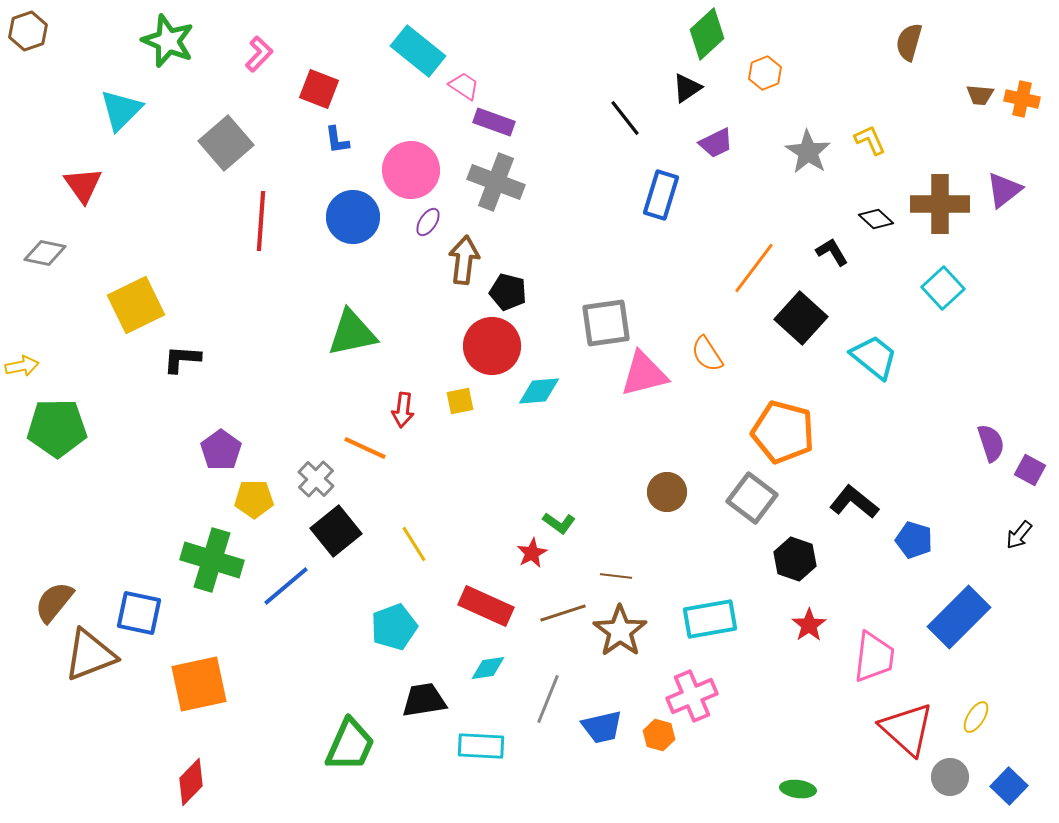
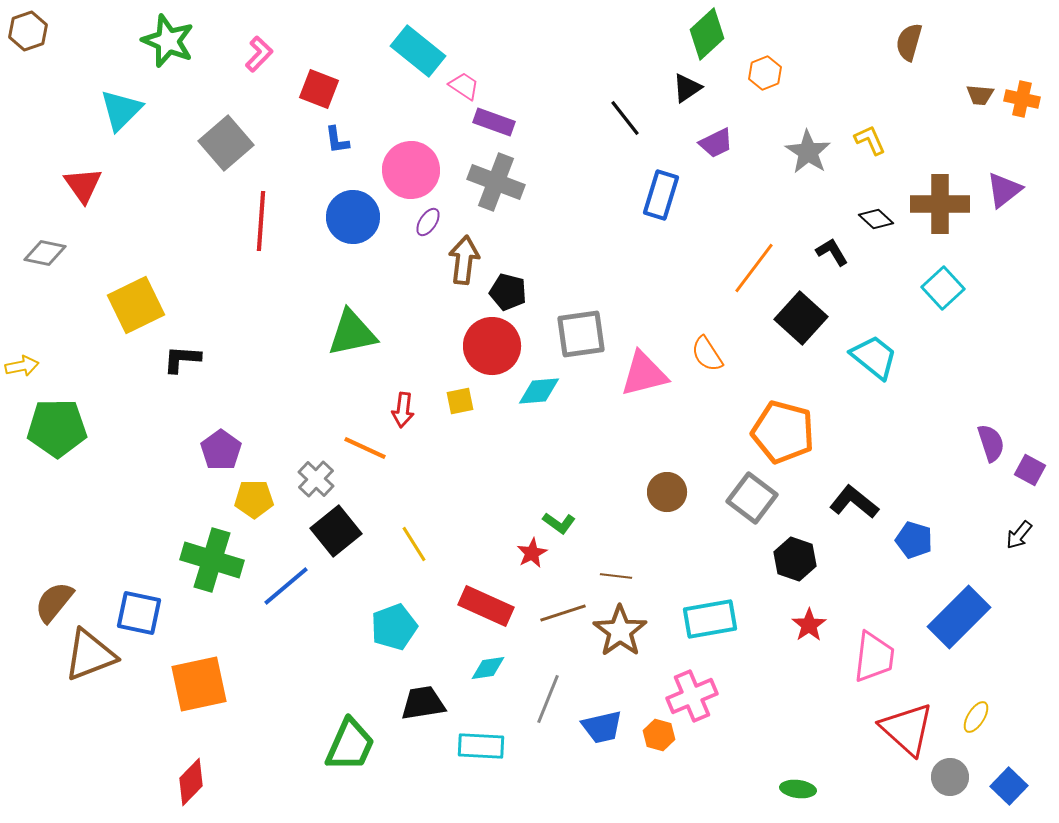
gray square at (606, 323): moved 25 px left, 11 px down
black trapezoid at (424, 700): moved 1 px left, 3 px down
